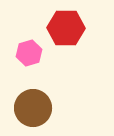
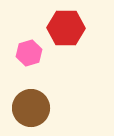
brown circle: moved 2 px left
